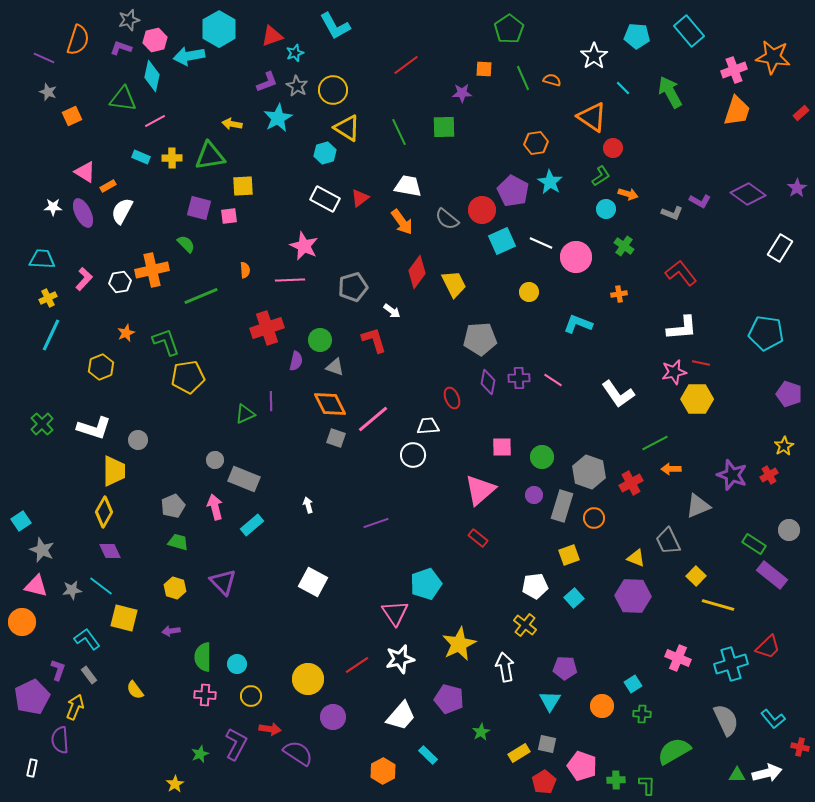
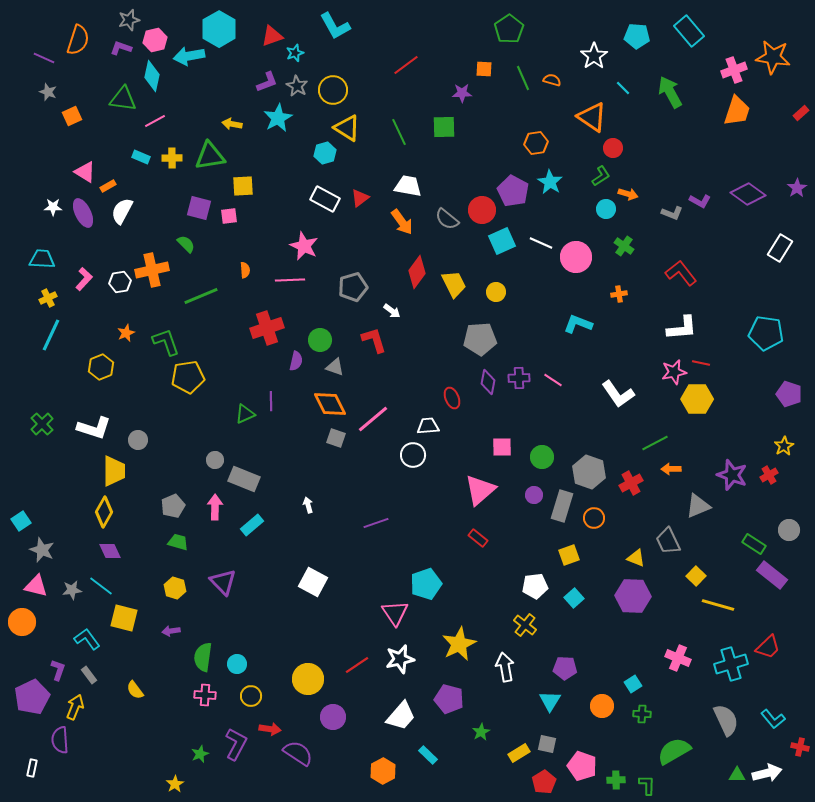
yellow circle at (529, 292): moved 33 px left
pink arrow at (215, 507): rotated 15 degrees clockwise
green semicircle at (203, 657): rotated 8 degrees clockwise
